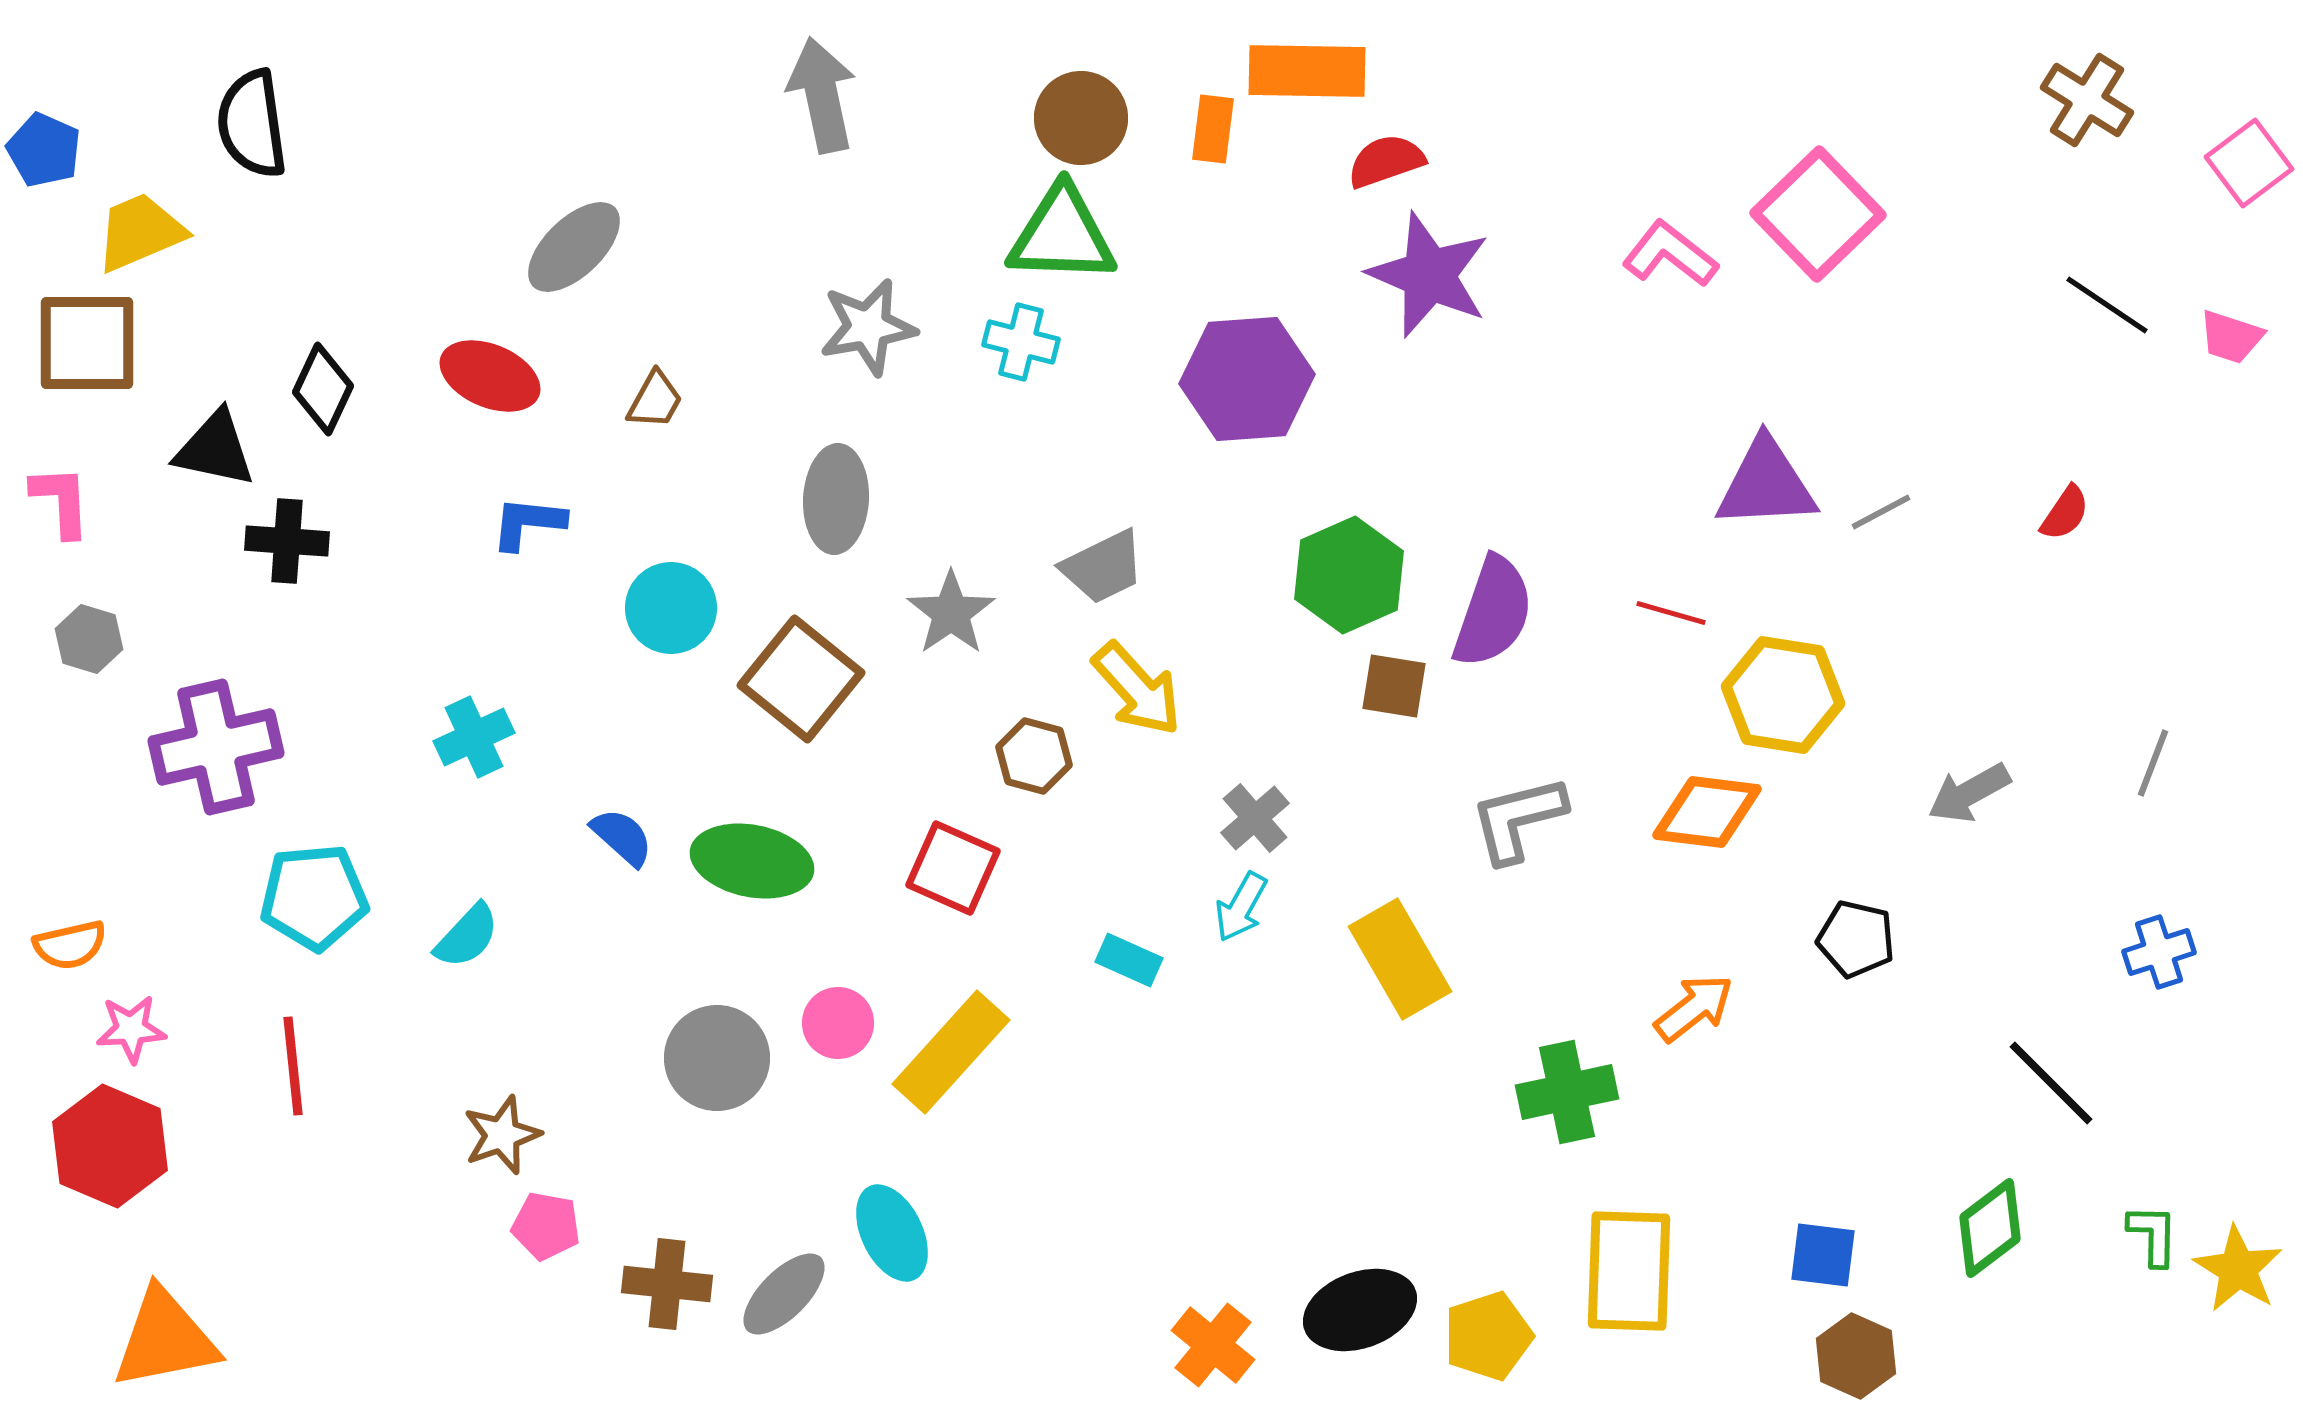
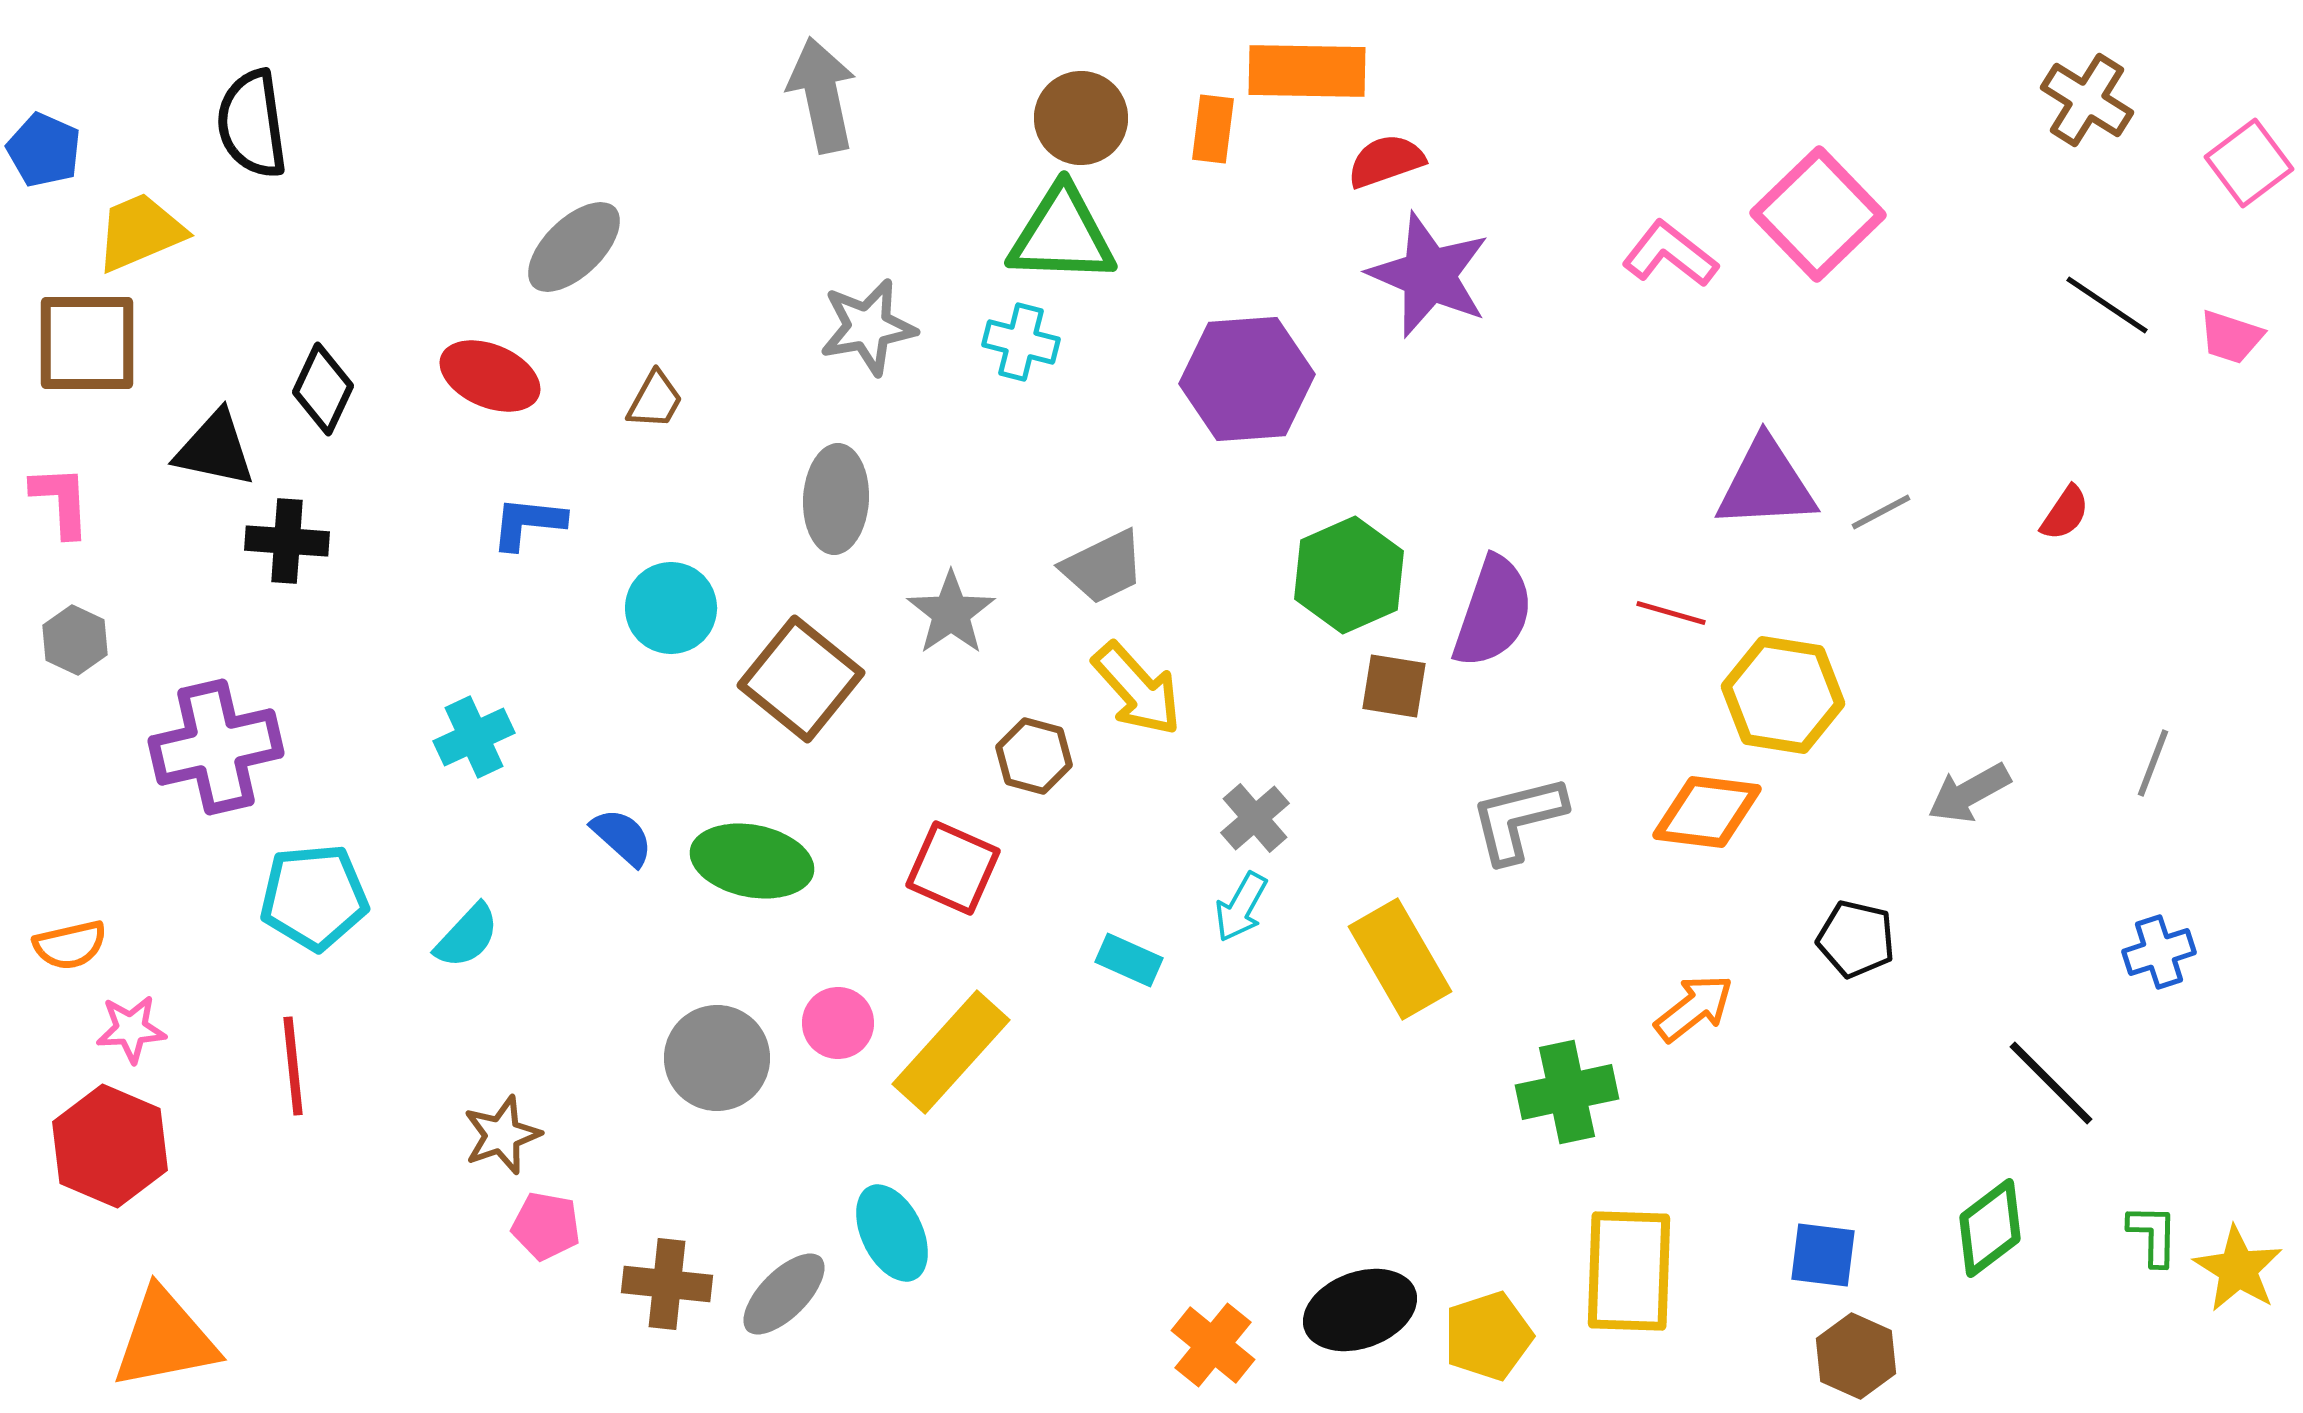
gray hexagon at (89, 639): moved 14 px left, 1 px down; rotated 8 degrees clockwise
